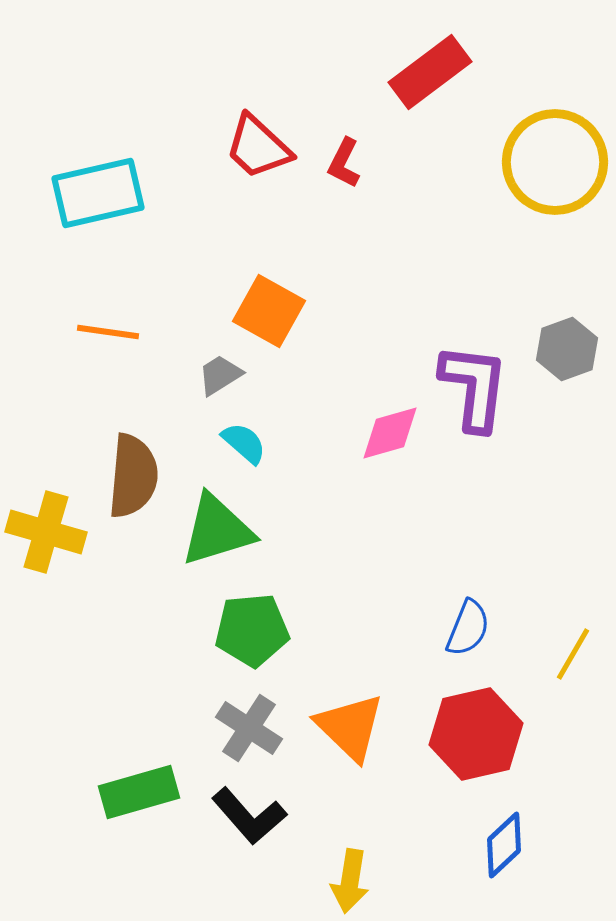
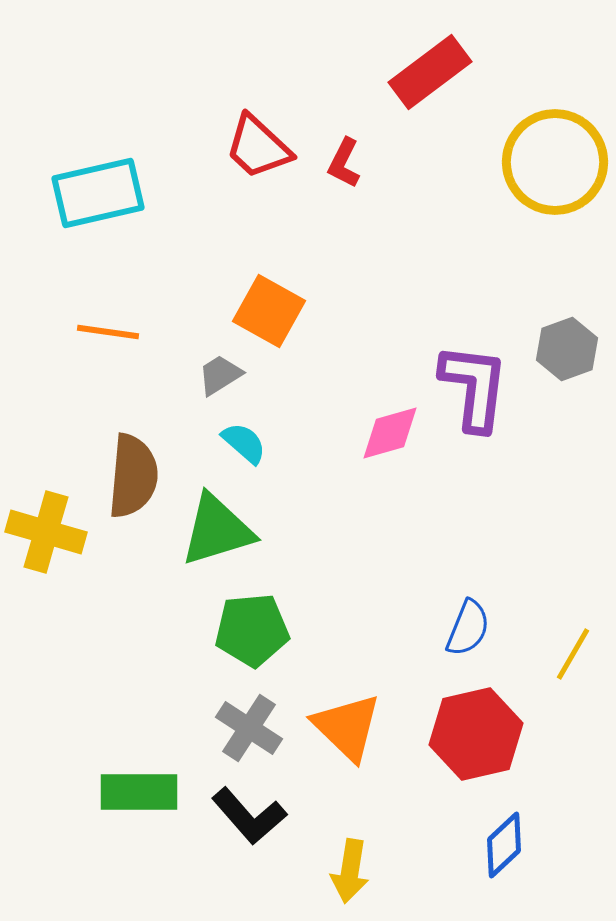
orange triangle: moved 3 px left
green rectangle: rotated 16 degrees clockwise
yellow arrow: moved 10 px up
